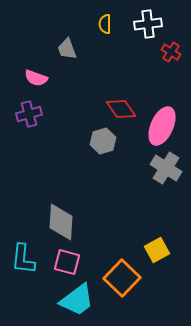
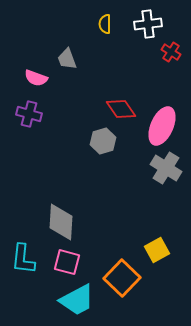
gray trapezoid: moved 10 px down
purple cross: rotated 30 degrees clockwise
cyan trapezoid: rotated 9 degrees clockwise
